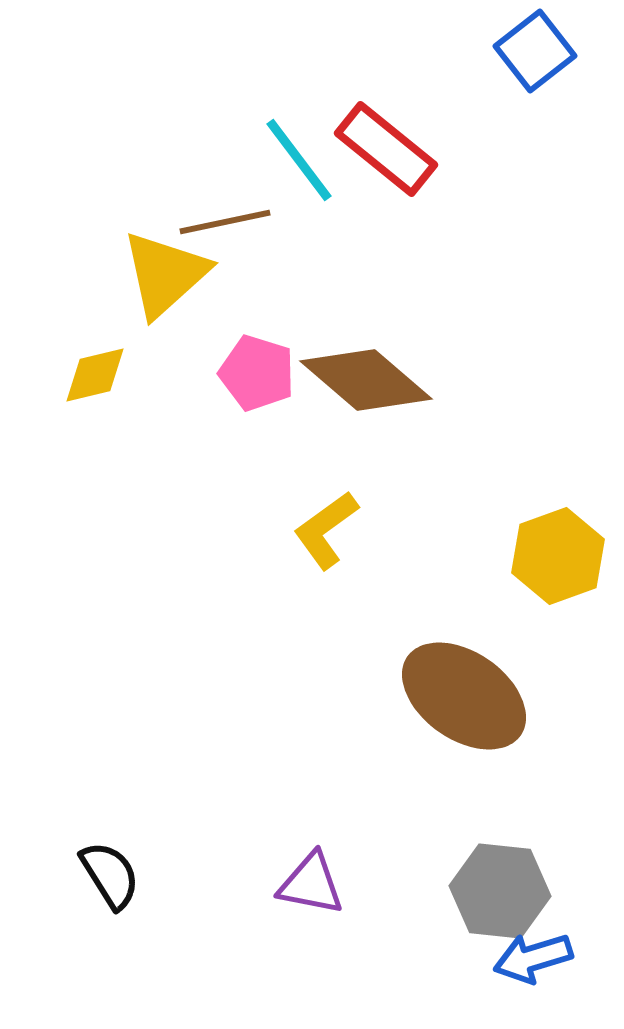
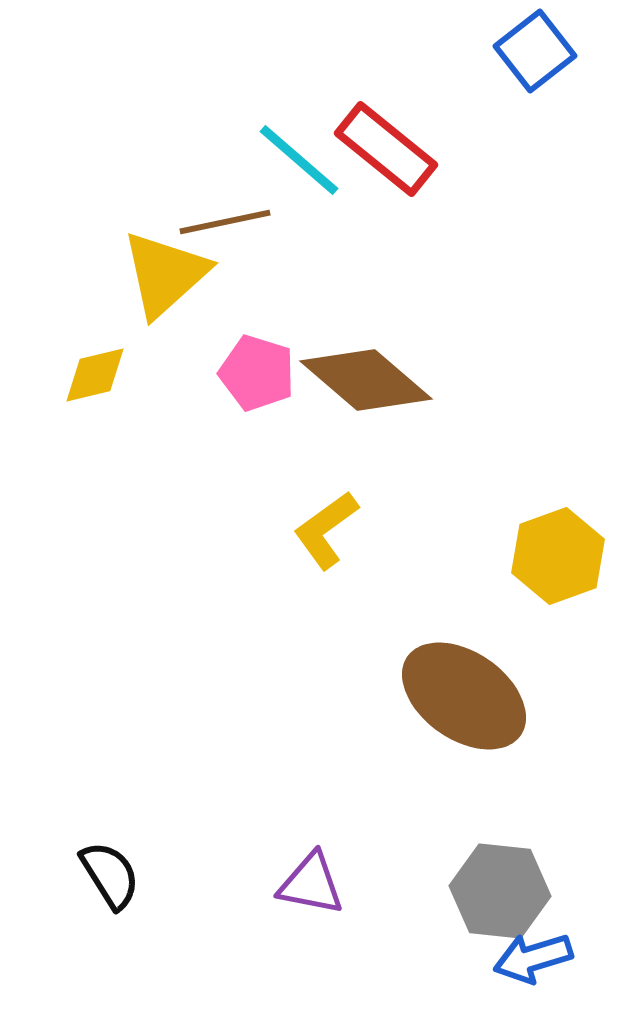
cyan line: rotated 12 degrees counterclockwise
